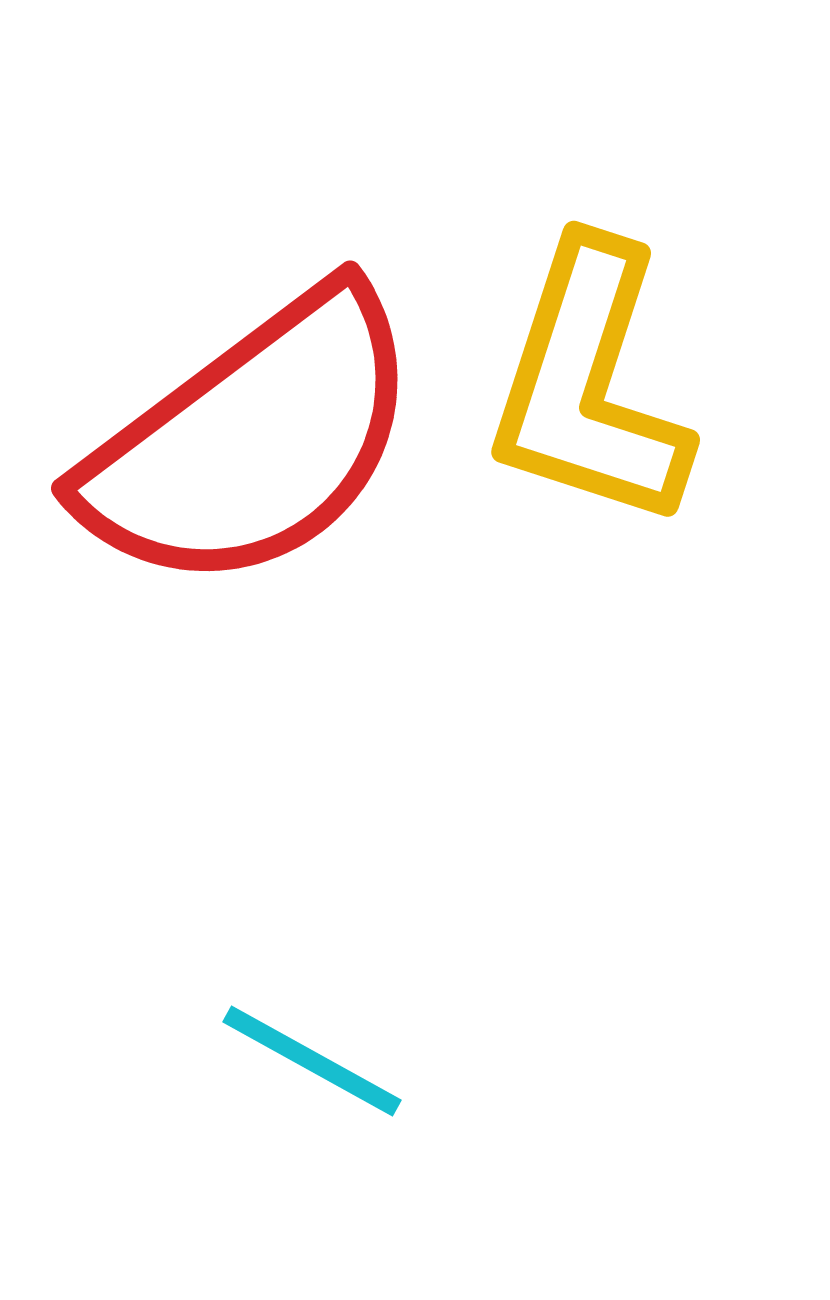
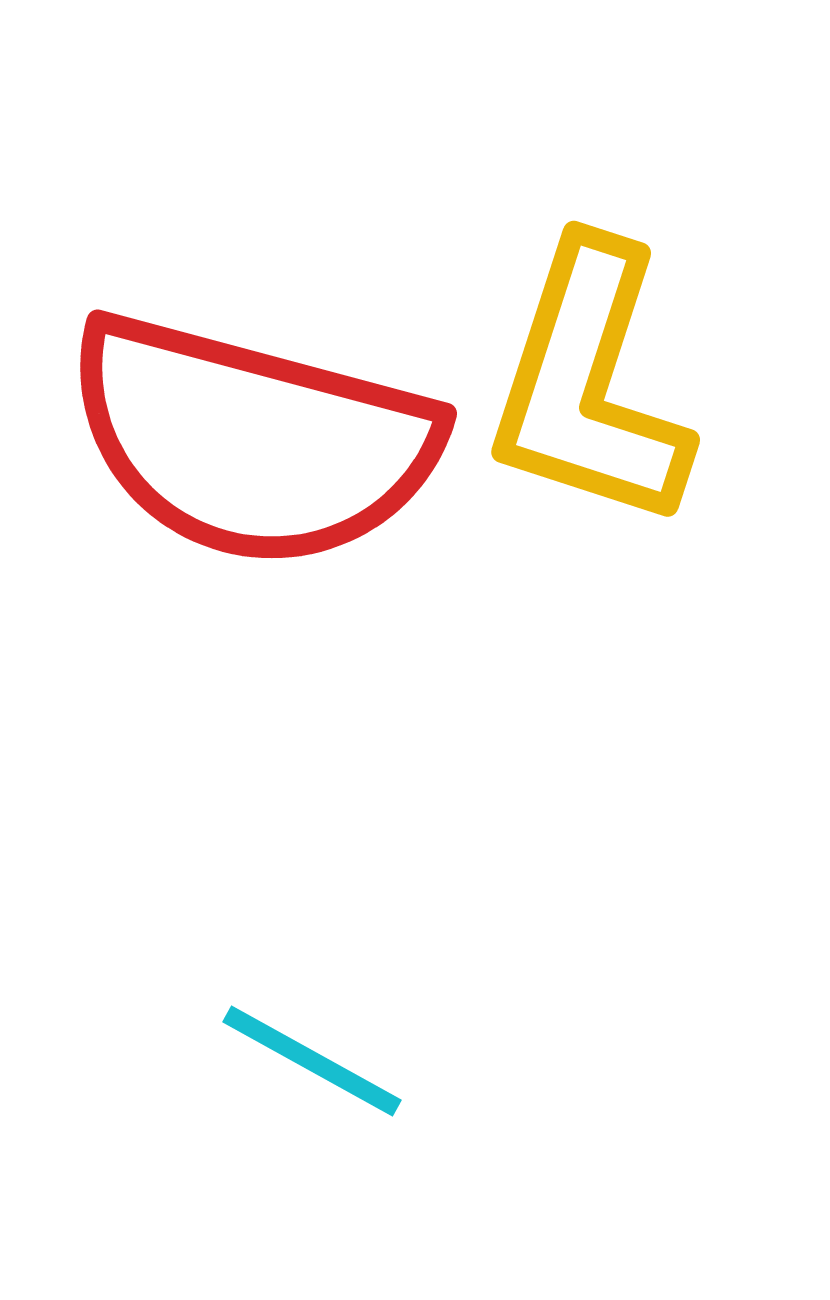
red semicircle: rotated 52 degrees clockwise
